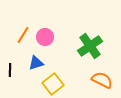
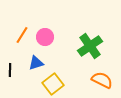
orange line: moved 1 px left
